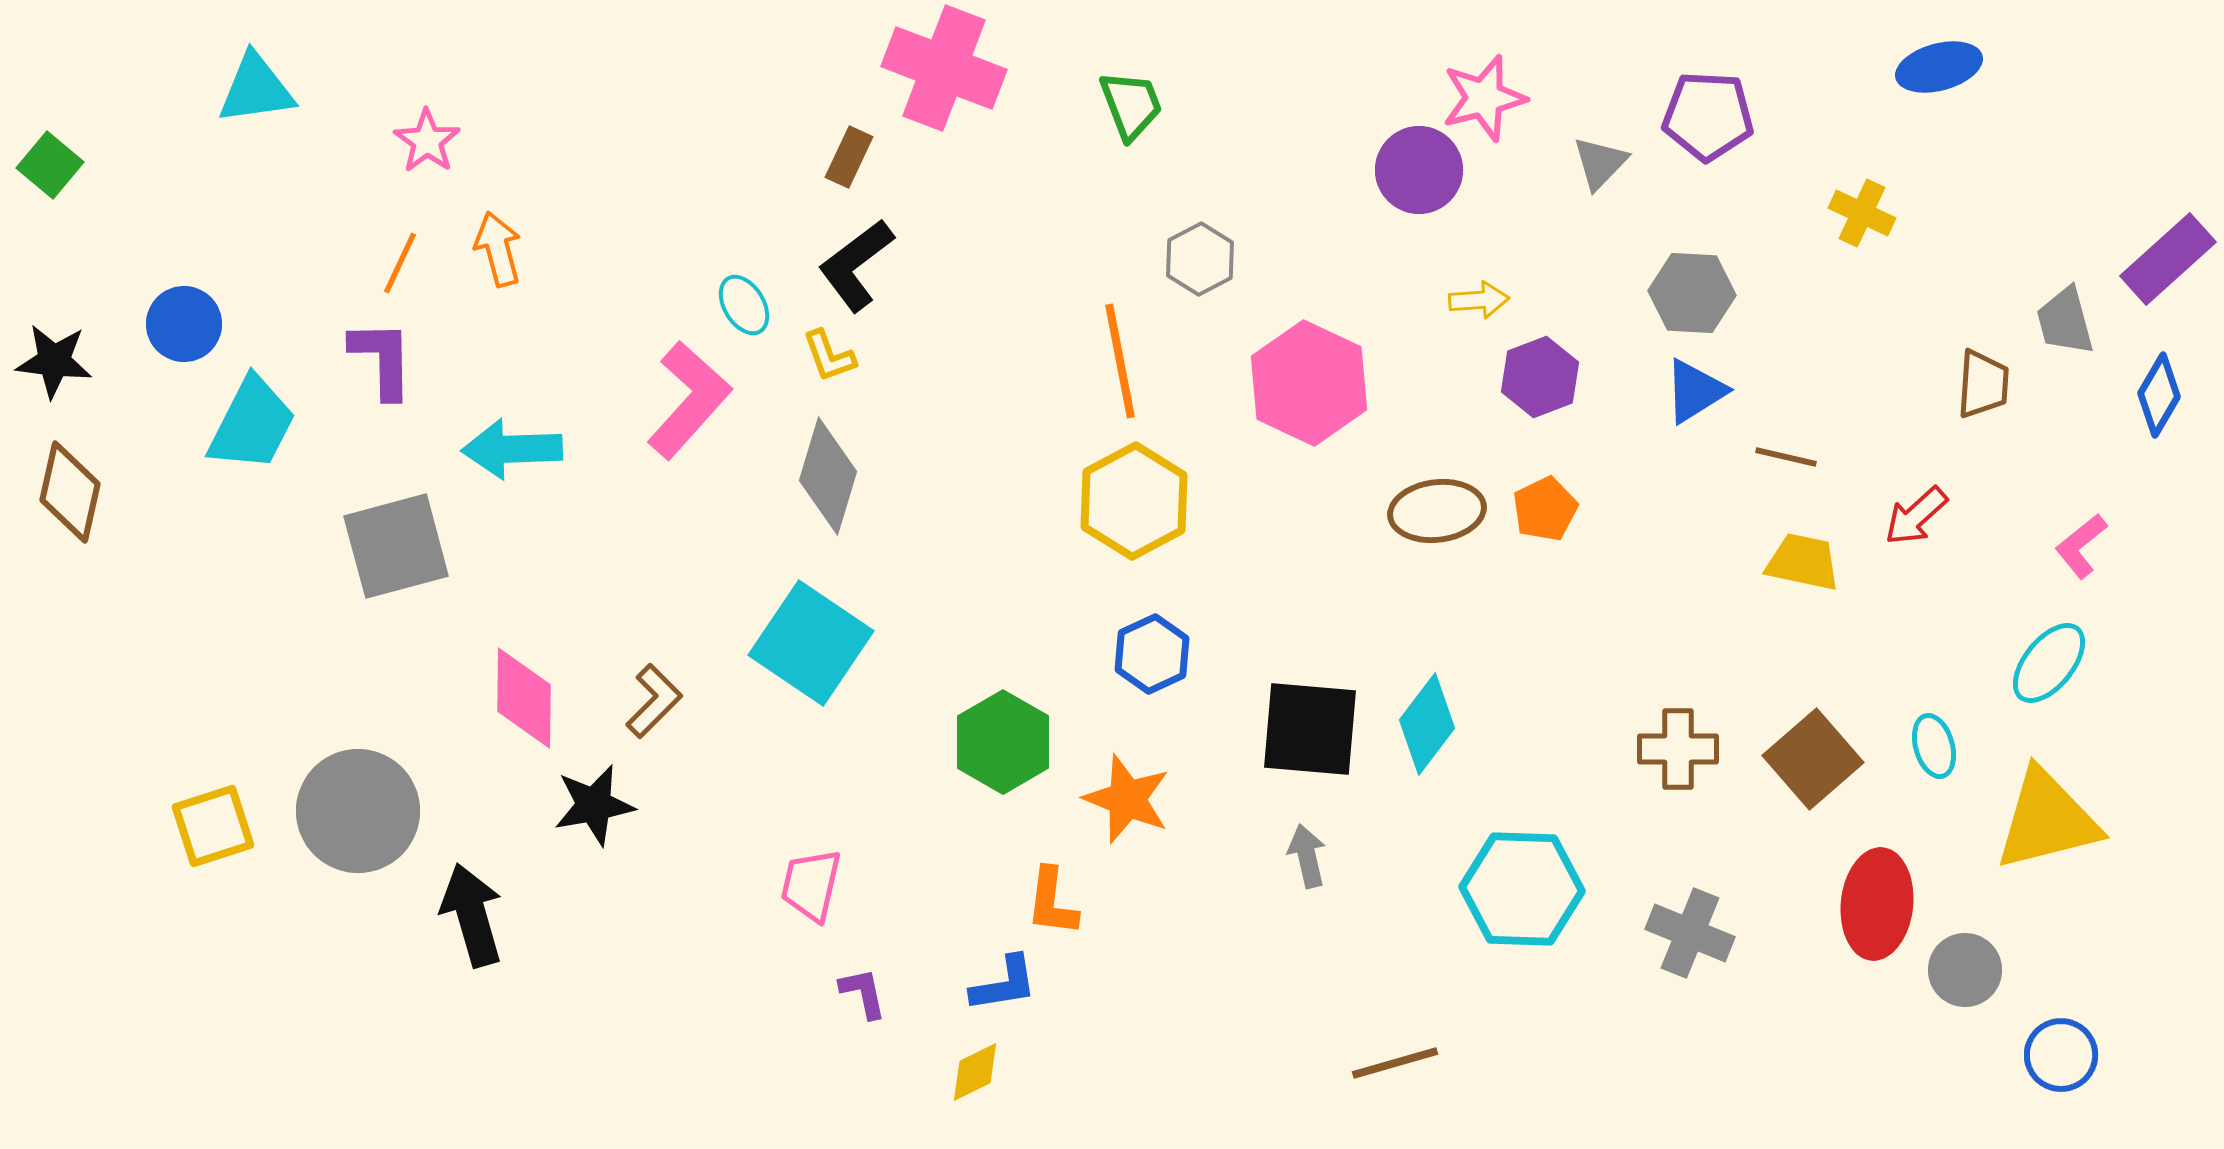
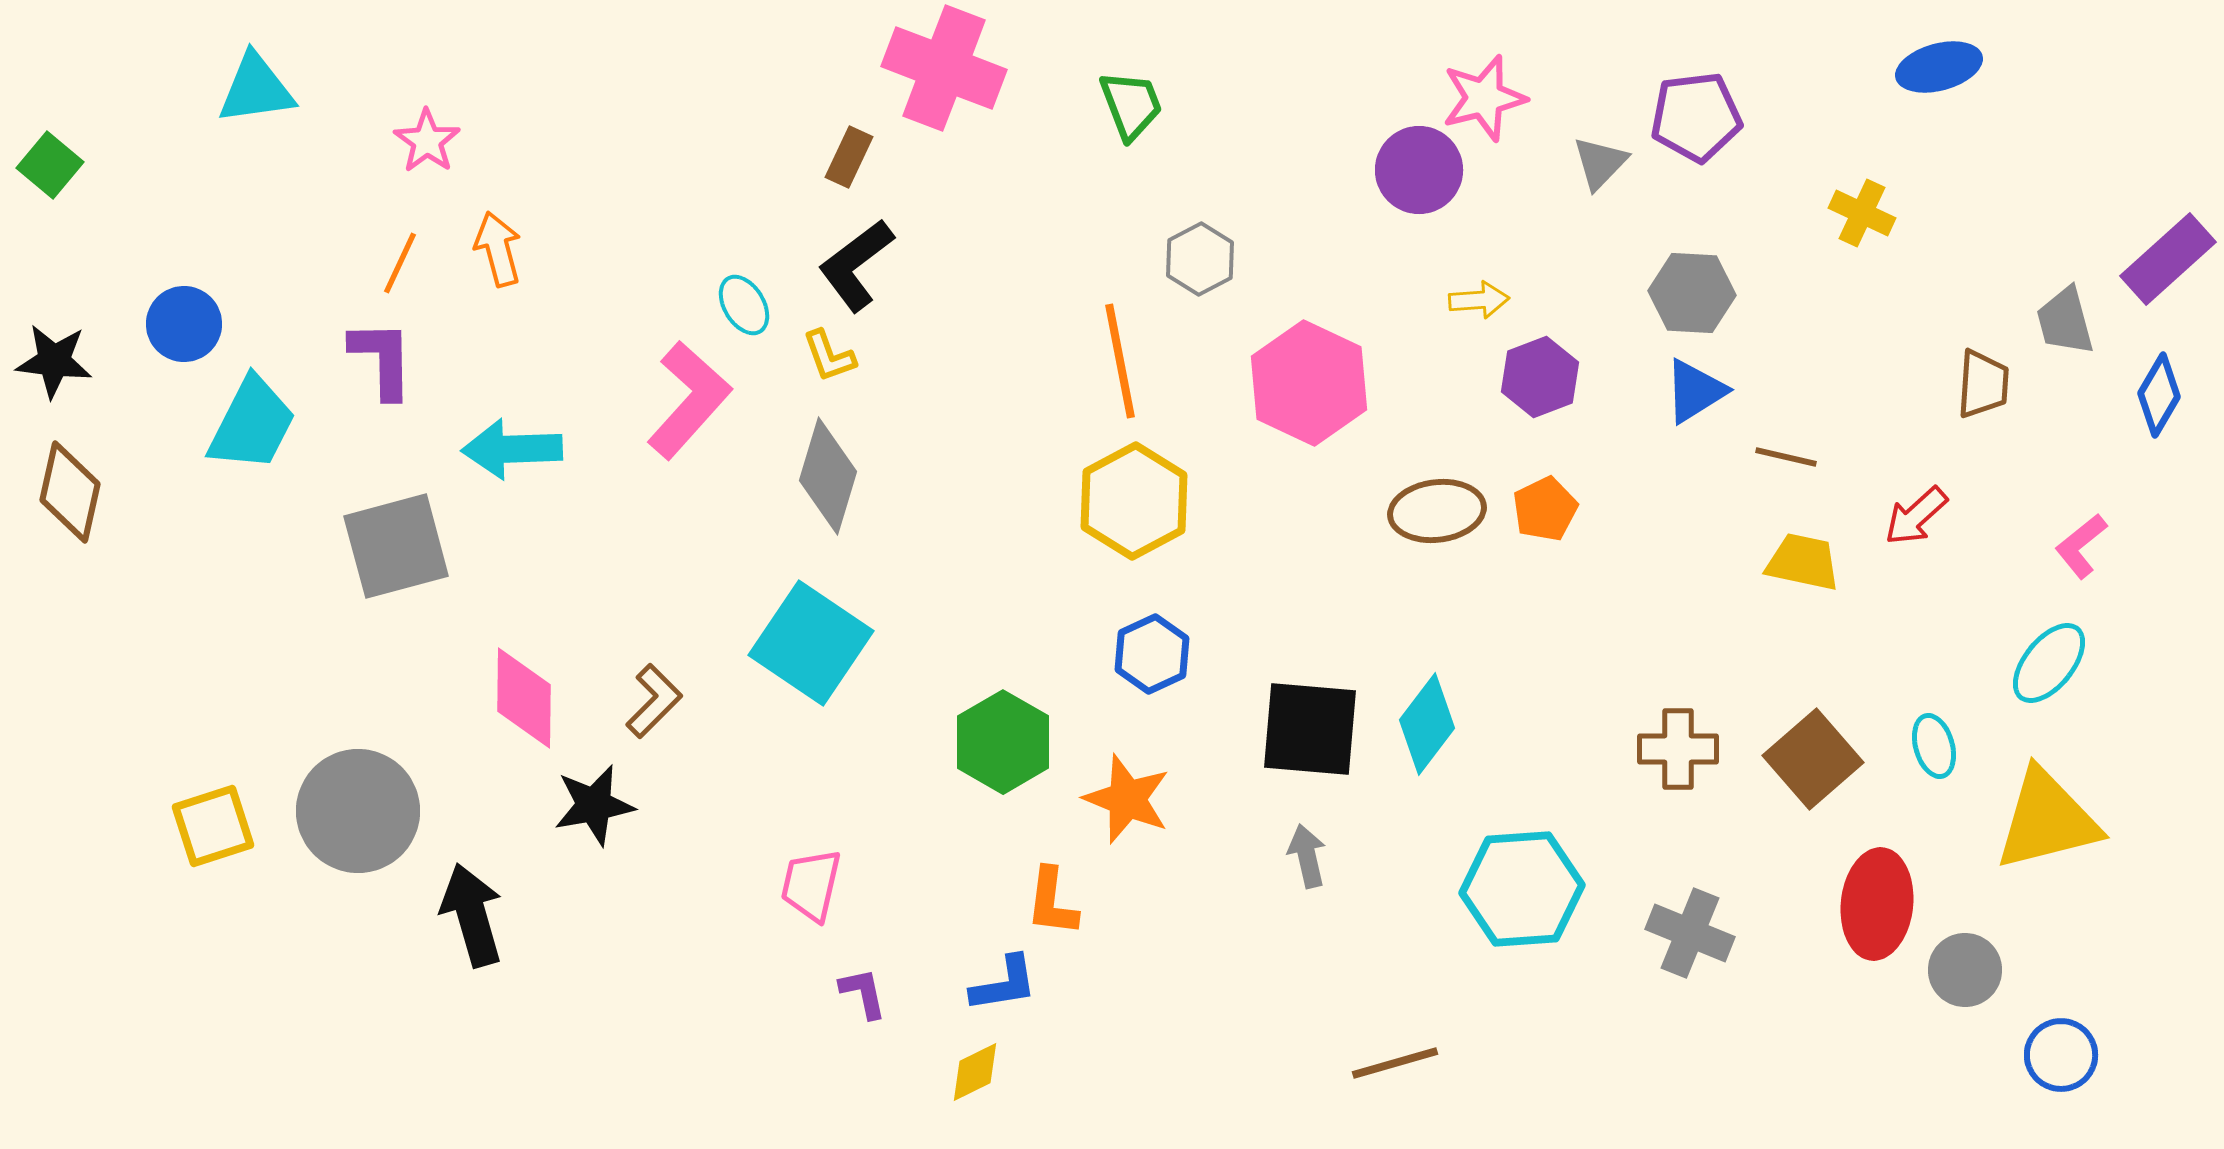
purple pentagon at (1708, 116): moved 12 px left, 1 px down; rotated 10 degrees counterclockwise
cyan hexagon at (1522, 889): rotated 6 degrees counterclockwise
